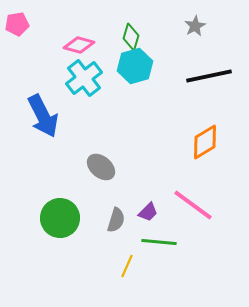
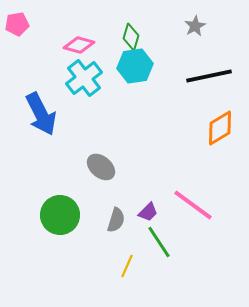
cyan hexagon: rotated 8 degrees clockwise
blue arrow: moved 2 px left, 2 px up
orange diamond: moved 15 px right, 14 px up
green circle: moved 3 px up
green line: rotated 52 degrees clockwise
